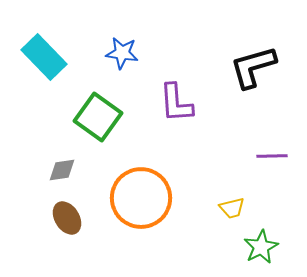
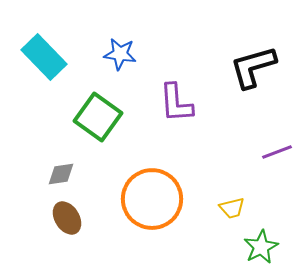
blue star: moved 2 px left, 1 px down
purple line: moved 5 px right, 4 px up; rotated 20 degrees counterclockwise
gray diamond: moved 1 px left, 4 px down
orange circle: moved 11 px right, 1 px down
